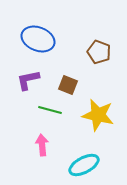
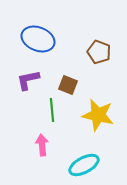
green line: moved 2 px right; rotated 70 degrees clockwise
